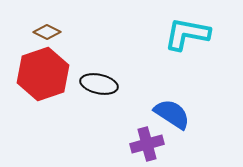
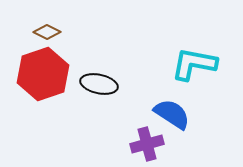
cyan L-shape: moved 7 px right, 30 px down
